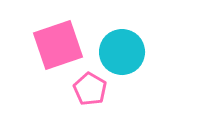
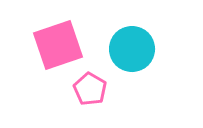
cyan circle: moved 10 px right, 3 px up
